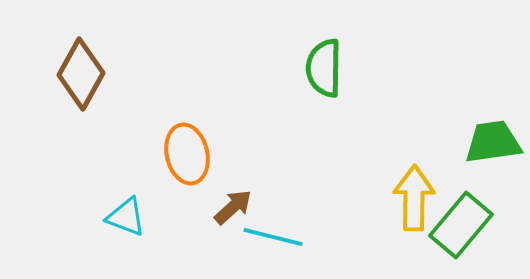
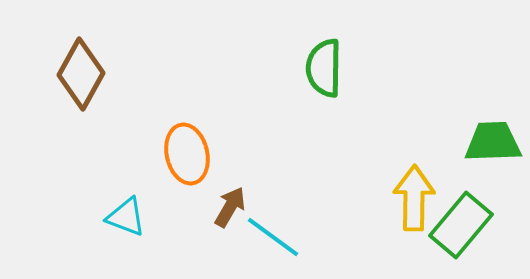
green trapezoid: rotated 6 degrees clockwise
brown arrow: moved 3 px left; rotated 18 degrees counterclockwise
cyan line: rotated 22 degrees clockwise
